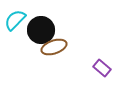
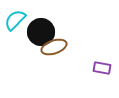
black circle: moved 2 px down
purple rectangle: rotated 30 degrees counterclockwise
